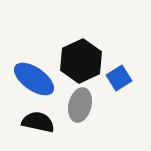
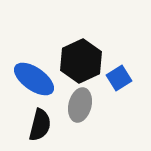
black semicircle: moved 2 px right, 3 px down; rotated 92 degrees clockwise
